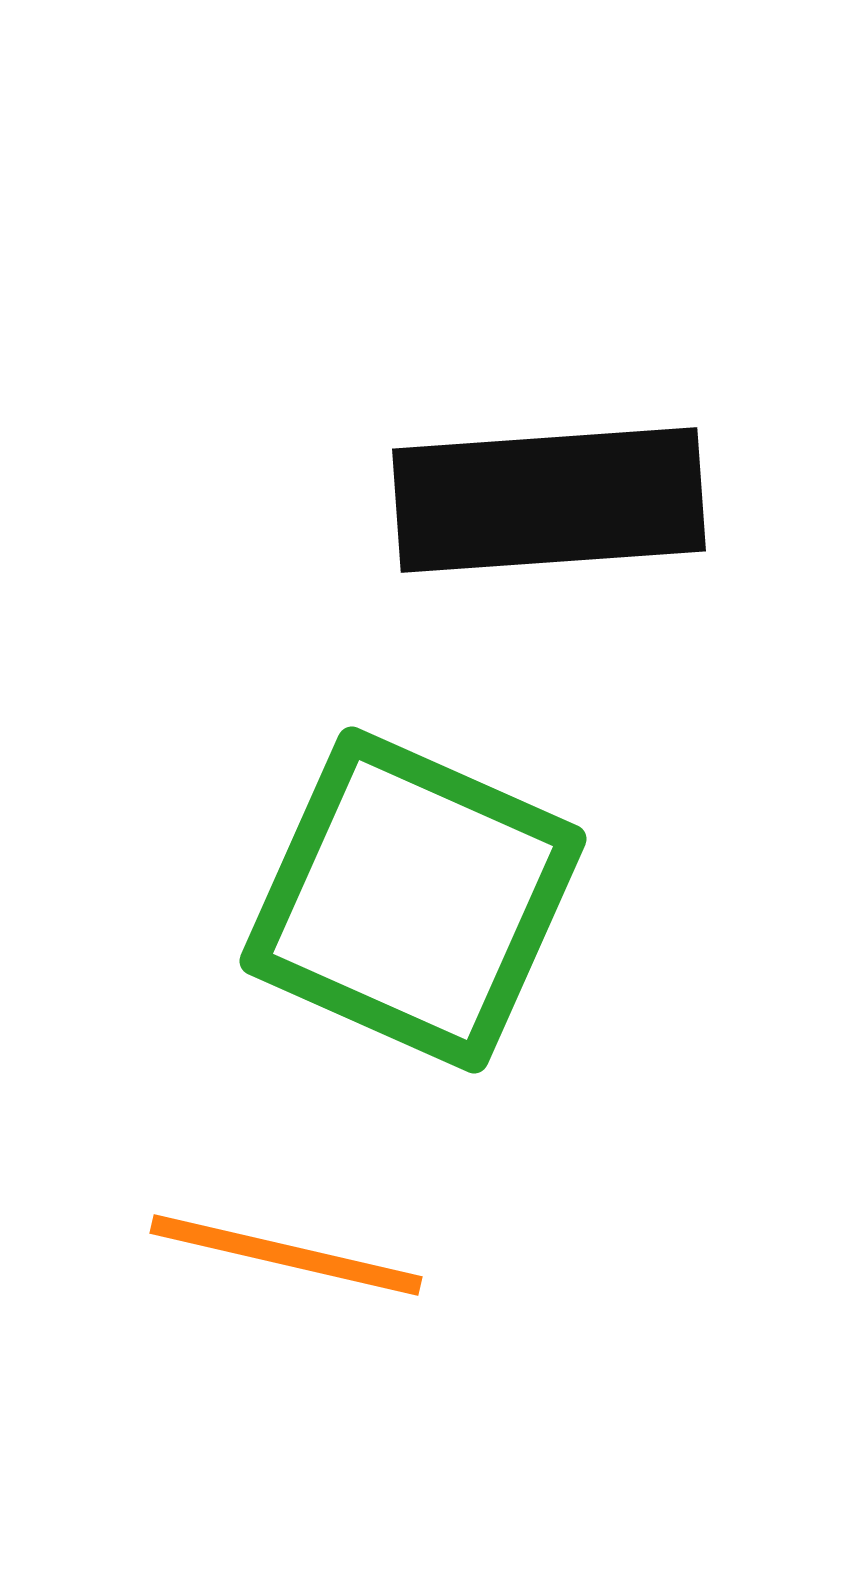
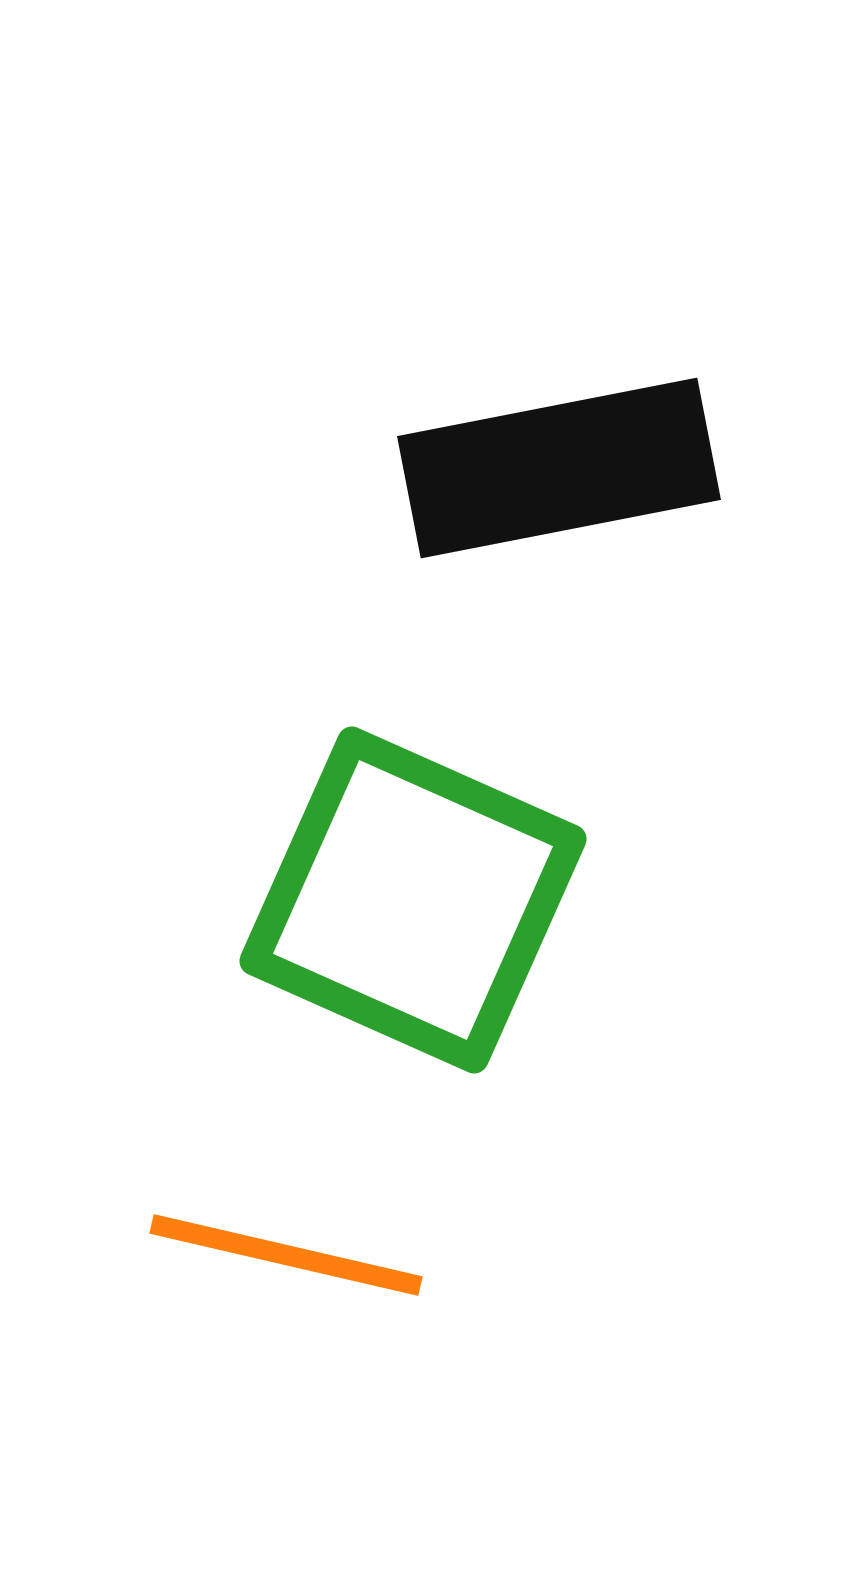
black rectangle: moved 10 px right, 32 px up; rotated 7 degrees counterclockwise
